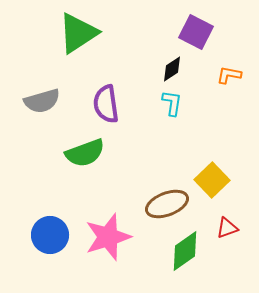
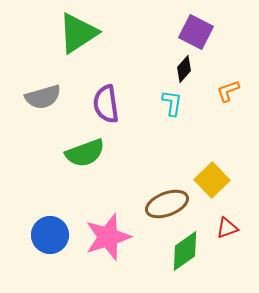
black diamond: moved 12 px right; rotated 16 degrees counterclockwise
orange L-shape: moved 1 px left, 16 px down; rotated 30 degrees counterclockwise
gray semicircle: moved 1 px right, 4 px up
